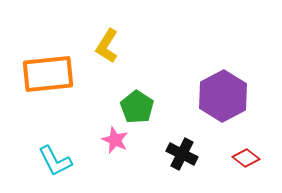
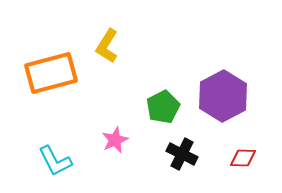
orange rectangle: moved 3 px right, 1 px up; rotated 9 degrees counterclockwise
green pentagon: moved 26 px right; rotated 12 degrees clockwise
pink star: rotated 24 degrees clockwise
red diamond: moved 3 px left; rotated 36 degrees counterclockwise
